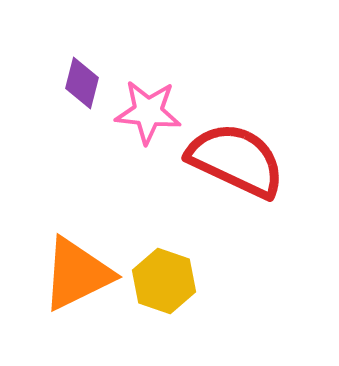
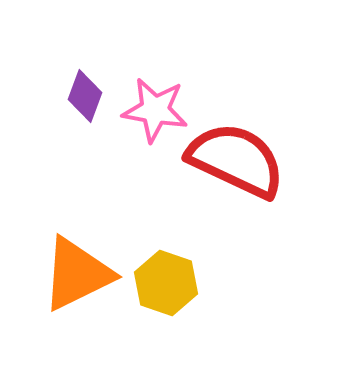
purple diamond: moved 3 px right, 13 px down; rotated 6 degrees clockwise
pink star: moved 7 px right, 2 px up; rotated 4 degrees clockwise
yellow hexagon: moved 2 px right, 2 px down
